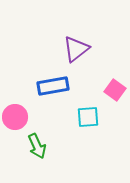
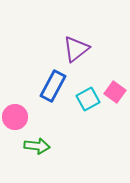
blue rectangle: rotated 52 degrees counterclockwise
pink square: moved 2 px down
cyan square: moved 18 px up; rotated 25 degrees counterclockwise
green arrow: rotated 60 degrees counterclockwise
